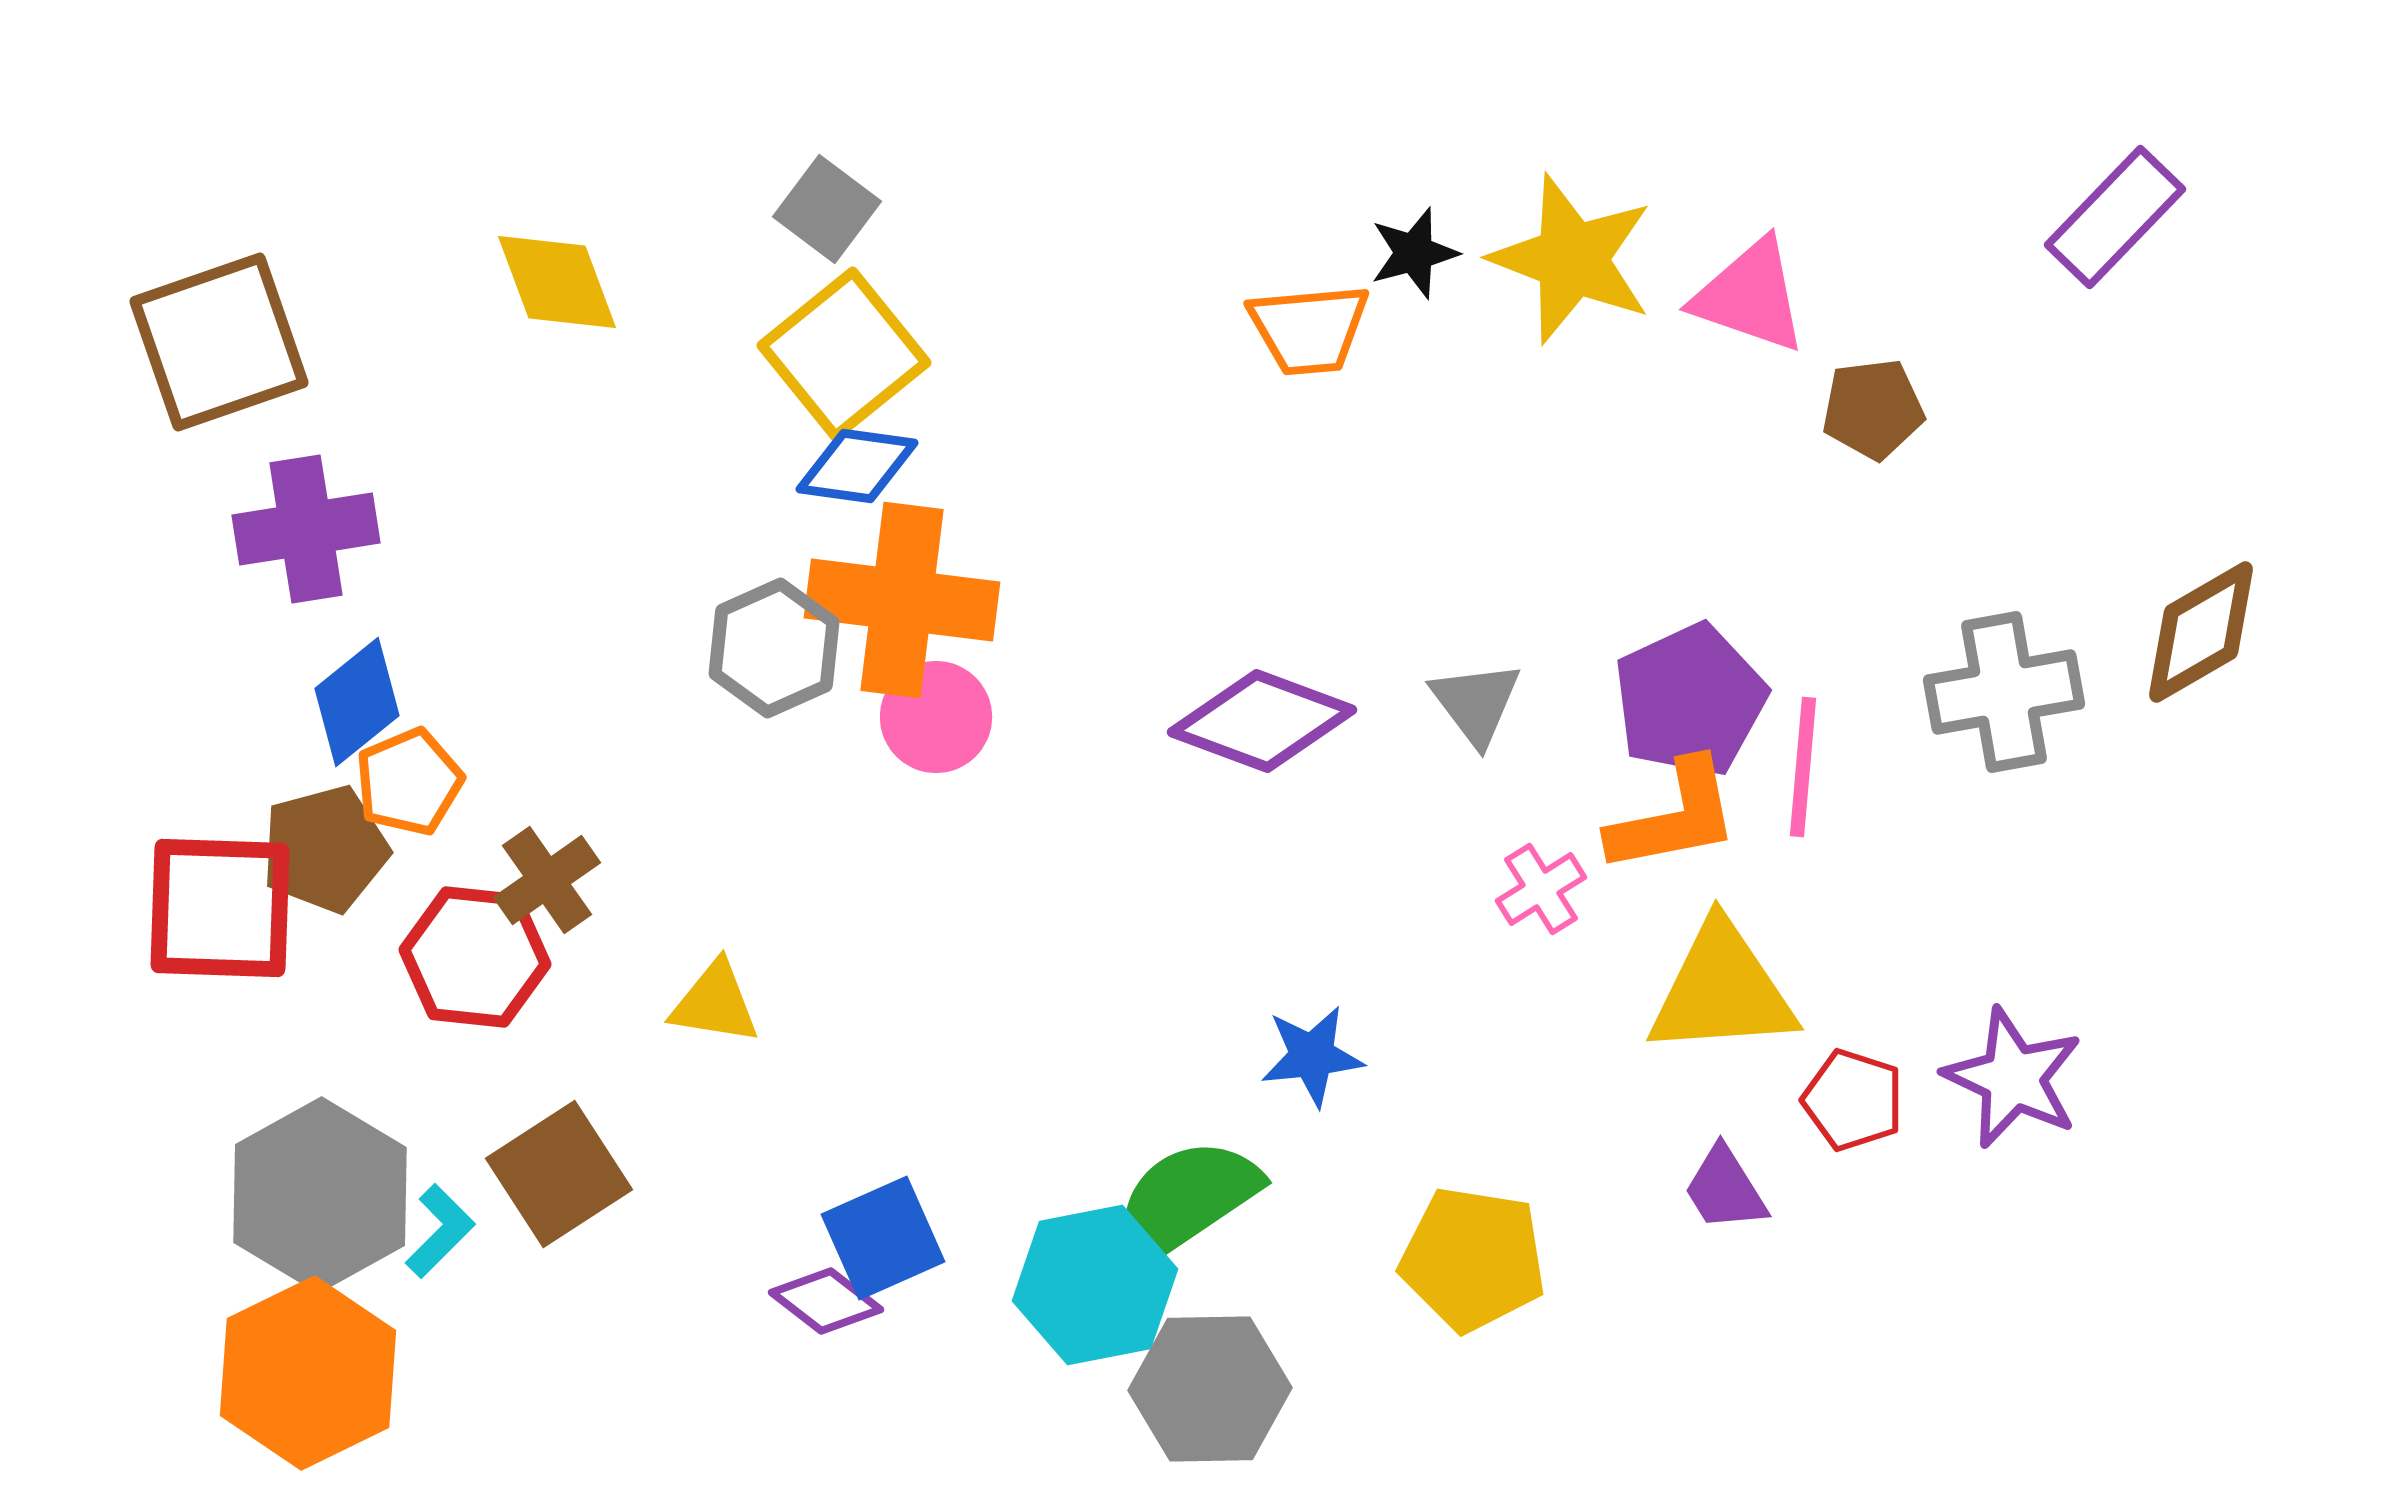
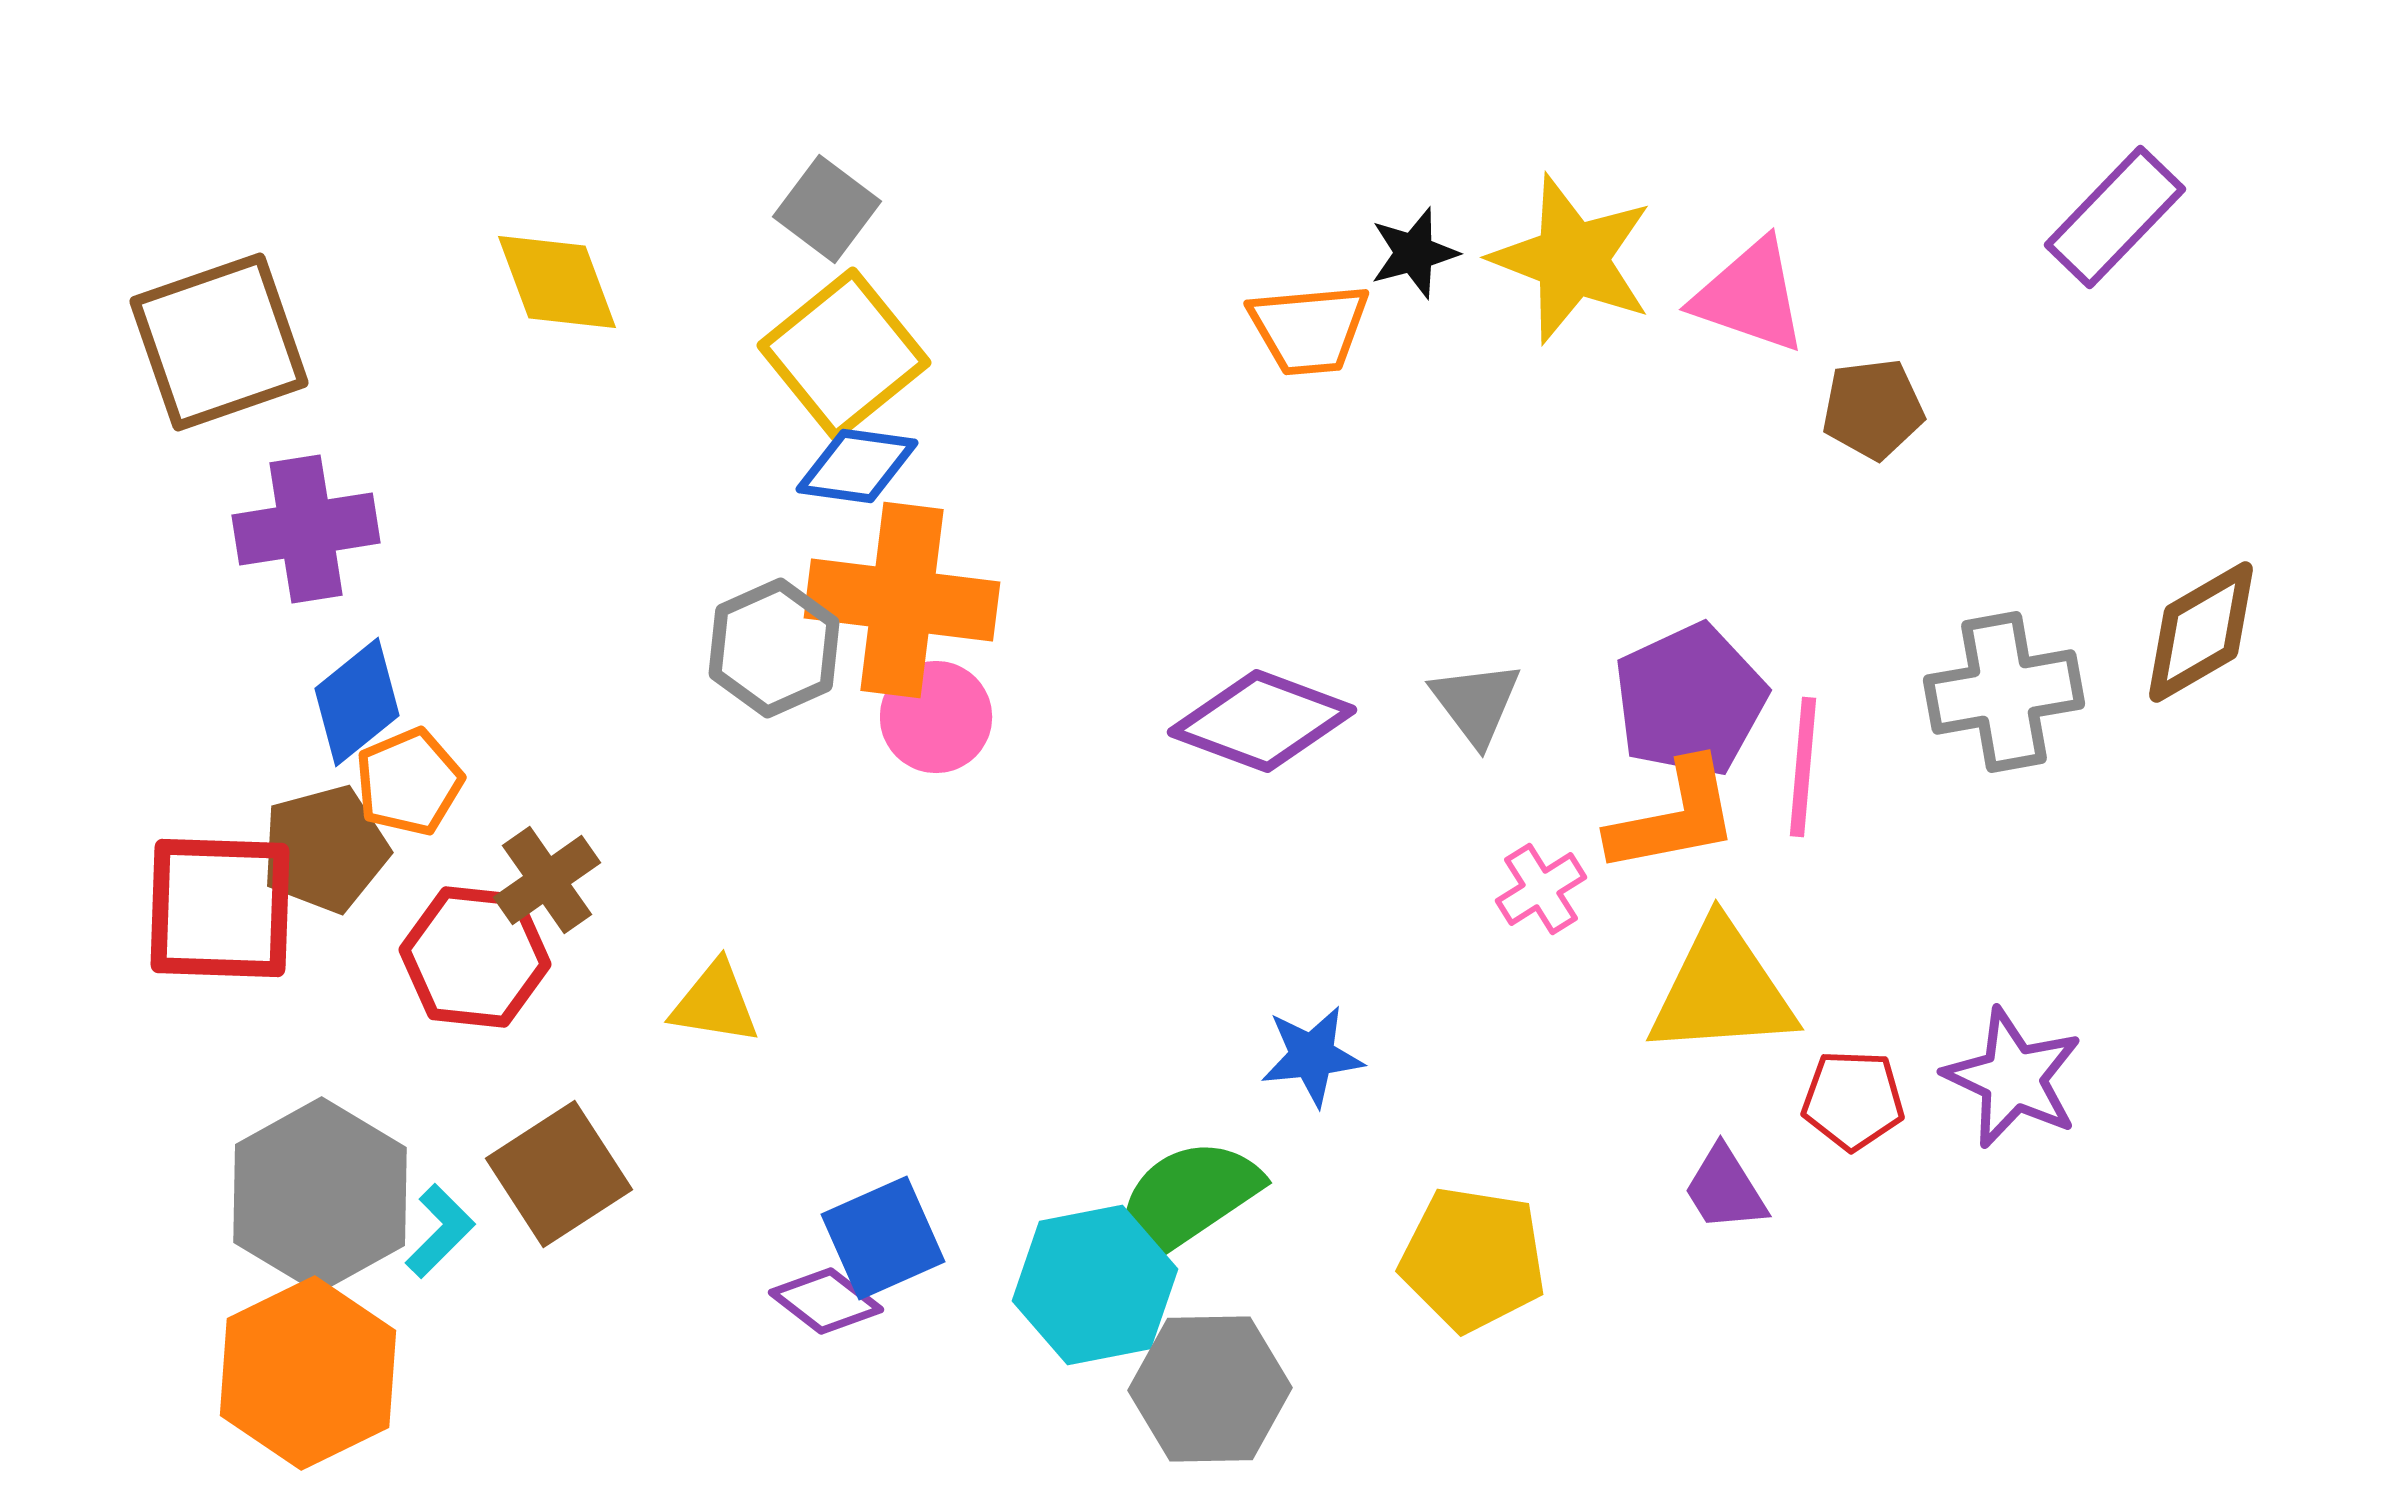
red pentagon at (1853, 1100): rotated 16 degrees counterclockwise
